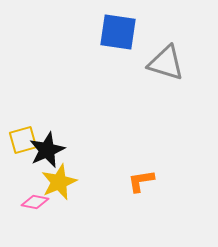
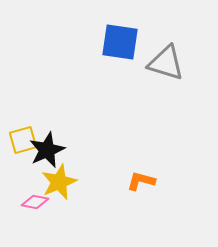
blue square: moved 2 px right, 10 px down
orange L-shape: rotated 24 degrees clockwise
